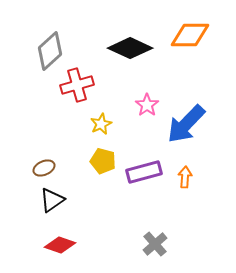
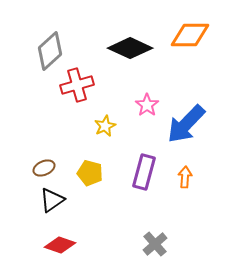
yellow star: moved 4 px right, 2 px down
yellow pentagon: moved 13 px left, 12 px down
purple rectangle: rotated 60 degrees counterclockwise
